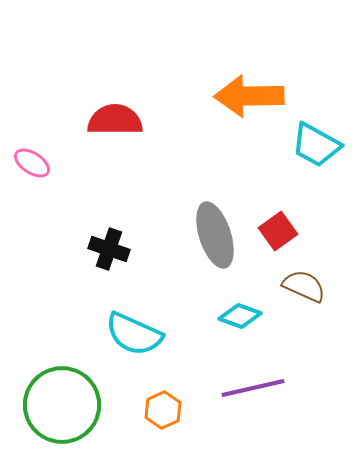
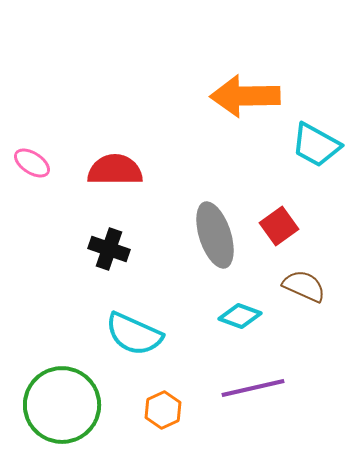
orange arrow: moved 4 px left
red semicircle: moved 50 px down
red square: moved 1 px right, 5 px up
